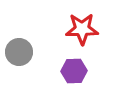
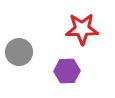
purple hexagon: moved 7 px left
